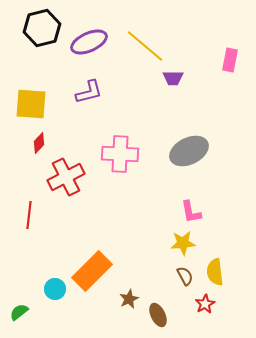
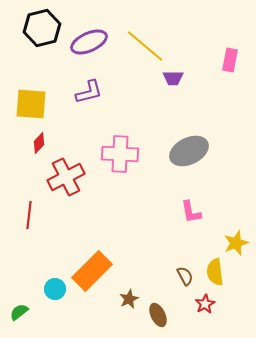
yellow star: moved 53 px right; rotated 15 degrees counterclockwise
